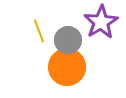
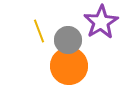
orange circle: moved 2 px right, 1 px up
